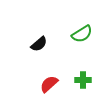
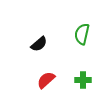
green semicircle: rotated 135 degrees clockwise
red semicircle: moved 3 px left, 4 px up
